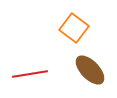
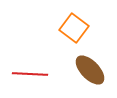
red line: rotated 12 degrees clockwise
